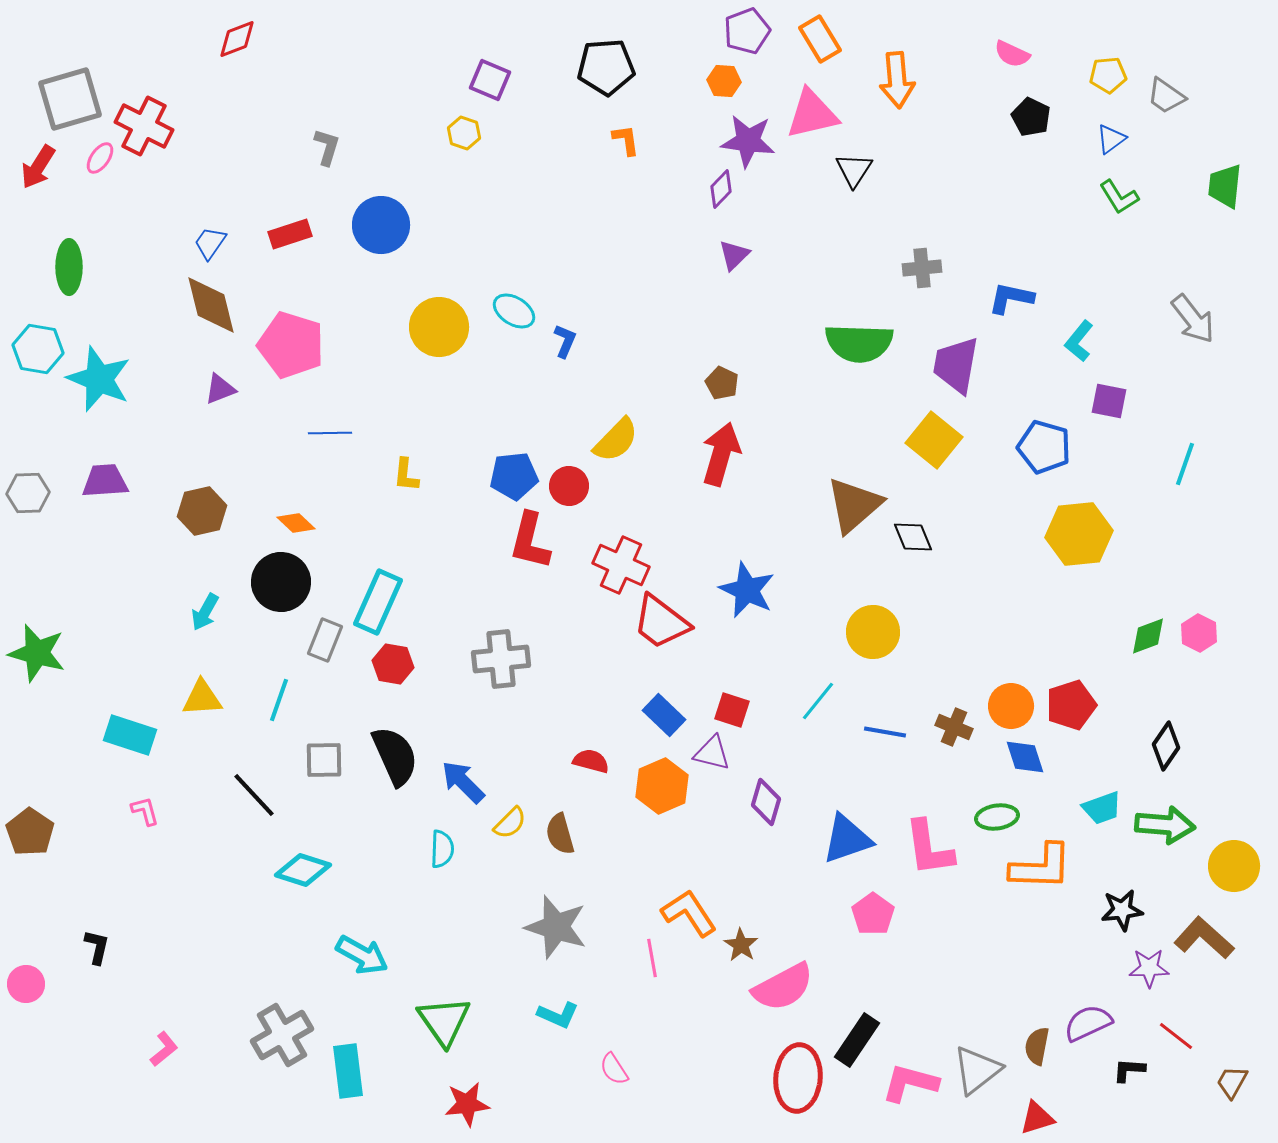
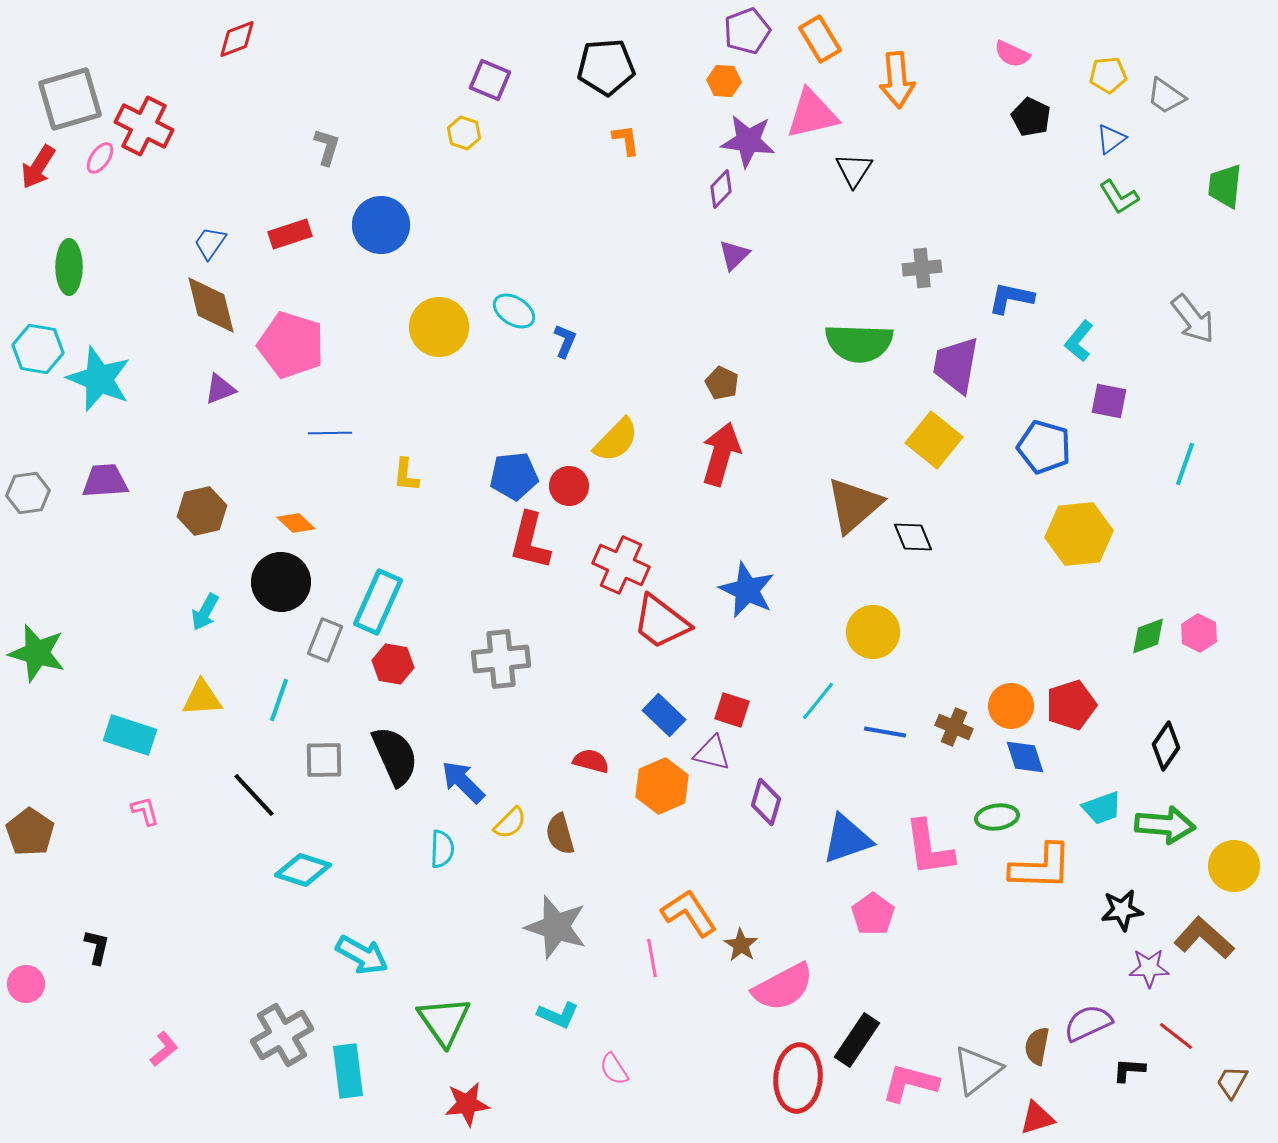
gray hexagon at (28, 493): rotated 6 degrees counterclockwise
